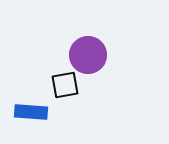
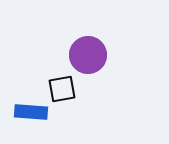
black square: moved 3 px left, 4 px down
